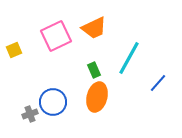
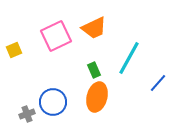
gray cross: moved 3 px left
